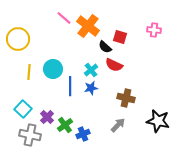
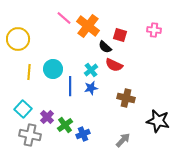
red square: moved 2 px up
gray arrow: moved 5 px right, 15 px down
